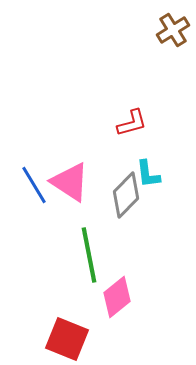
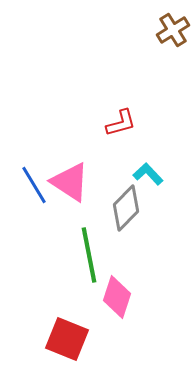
red L-shape: moved 11 px left
cyan L-shape: rotated 144 degrees clockwise
gray diamond: moved 13 px down
pink diamond: rotated 33 degrees counterclockwise
